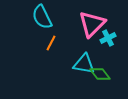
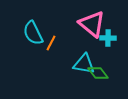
cyan semicircle: moved 9 px left, 16 px down
pink triangle: rotated 36 degrees counterclockwise
cyan cross: rotated 28 degrees clockwise
green diamond: moved 2 px left, 1 px up
